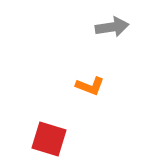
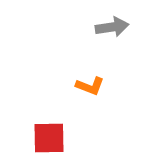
red square: moved 1 px up; rotated 18 degrees counterclockwise
